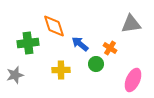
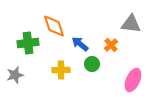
gray triangle: rotated 15 degrees clockwise
orange cross: moved 1 px right, 3 px up; rotated 16 degrees clockwise
green circle: moved 4 px left
